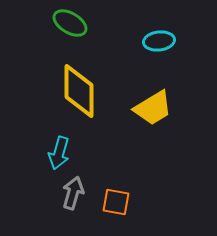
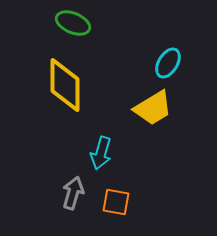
green ellipse: moved 3 px right; rotated 8 degrees counterclockwise
cyan ellipse: moved 9 px right, 22 px down; rotated 52 degrees counterclockwise
yellow diamond: moved 14 px left, 6 px up
cyan arrow: moved 42 px right
